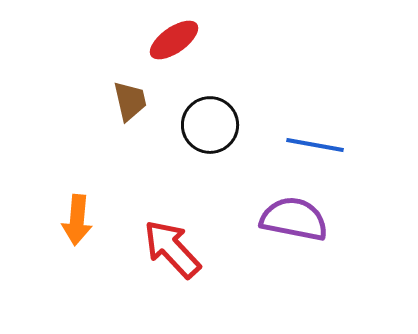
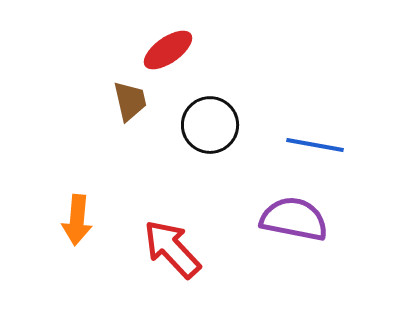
red ellipse: moved 6 px left, 10 px down
